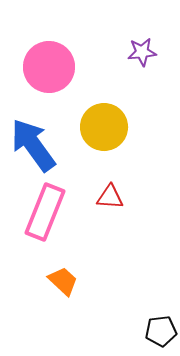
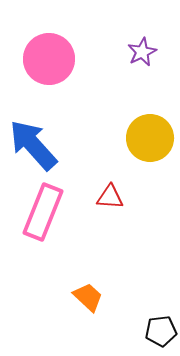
purple star: rotated 20 degrees counterclockwise
pink circle: moved 8 px up
yellow circle: moved 46 px right, 11 px down
blue arrow: rotated 6 degrees counterclockwise
pink rectangle: moved 2 px left
orange trapezoid: moved 25 px right, 16 px down
